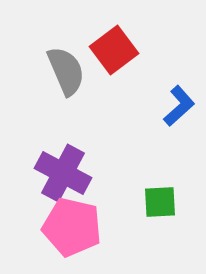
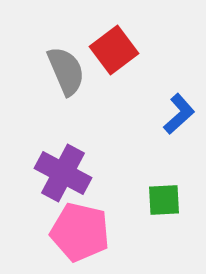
blue L-shape: moved 8 px down
green square: moved 4 px right, 2 px up
pink pentagon: moved 8 px right, 5 px down
